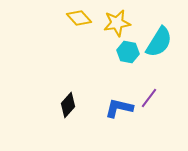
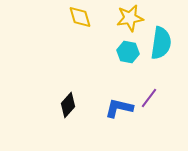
yellow diamond: moved 1 px right, 1 px up; rotated 25 degrees clockwise
yellow star: moved 13 px right, 5 px up
cyan semicircle: moved 2 px right, 1 px down; rotated 24 degrees counterclockwise
